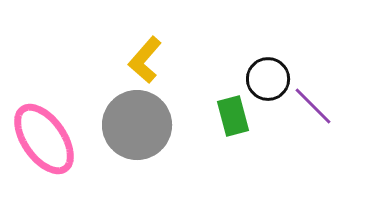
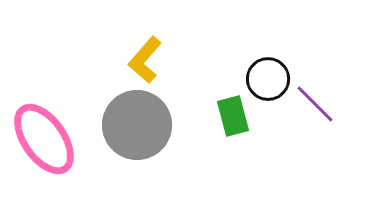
purple line: moved 2 px right, 2 px up
